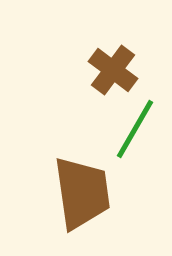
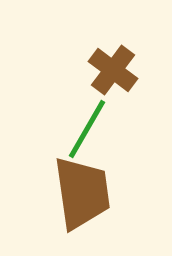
green line: moved 48 px left
